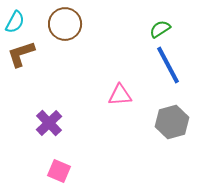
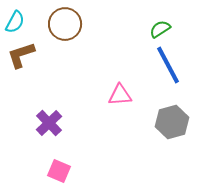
brown L-shape: moved 1 px down
